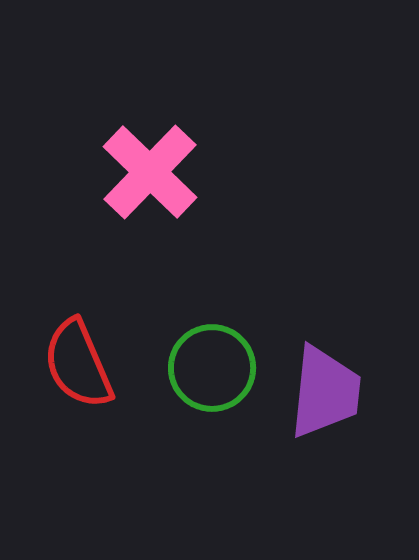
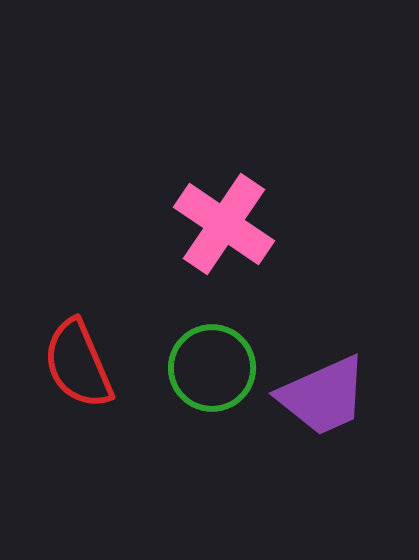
pink cross: moved 74 px right, 52 px down; rotated 10 degrees counterclockwise
purple trapezoid: moved 2 px left, 4 px down; rotated 60 degrees clockwise
